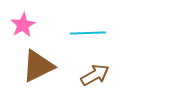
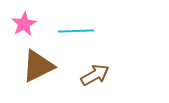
pink star: moved 1 px right, 1 px up
cyan line: moved 12 px left, 2 px up
